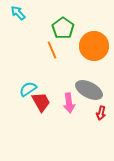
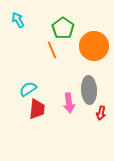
cyan arrow: moved 7 px down; rotated 14 degrees clockwise
gray ellipse: rotated 60 degrees clockwise
red trapezoid: moved 4 px left, 7 px down; rotated 35 degrees clockwise
